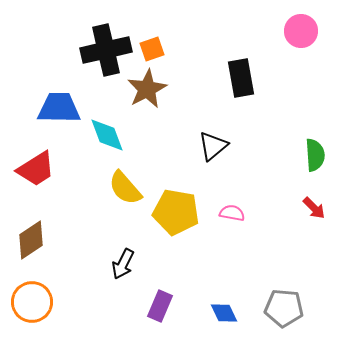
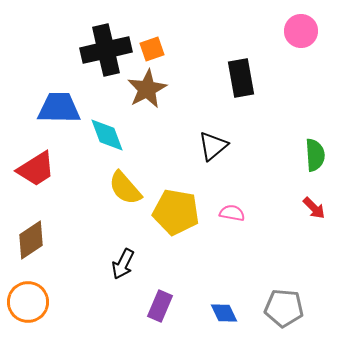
orange circle: moved 4 px left
